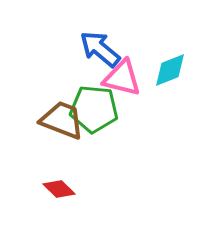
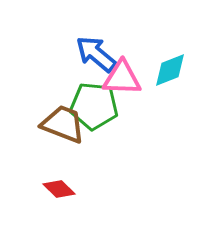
blue arrow: moved 4 px left, 5 px down
pink triangle: rotated 12 degrees counterclockwise
green pentagon: moved 3 px up
brown trapezoid: moved 1 px right, 4 px down
